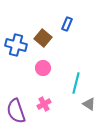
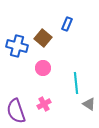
blue cross: moved 1 px right, 1 px down
cyan line: rotated 20 degrees counterclockwise
